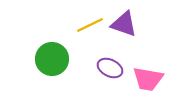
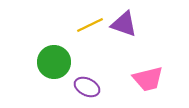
green circle: moved 2 px right, 3 px down
purple ellipse: moved 23 px left, 19 px down
pink trapezoid: rotated 24 degrees counterclockwise
